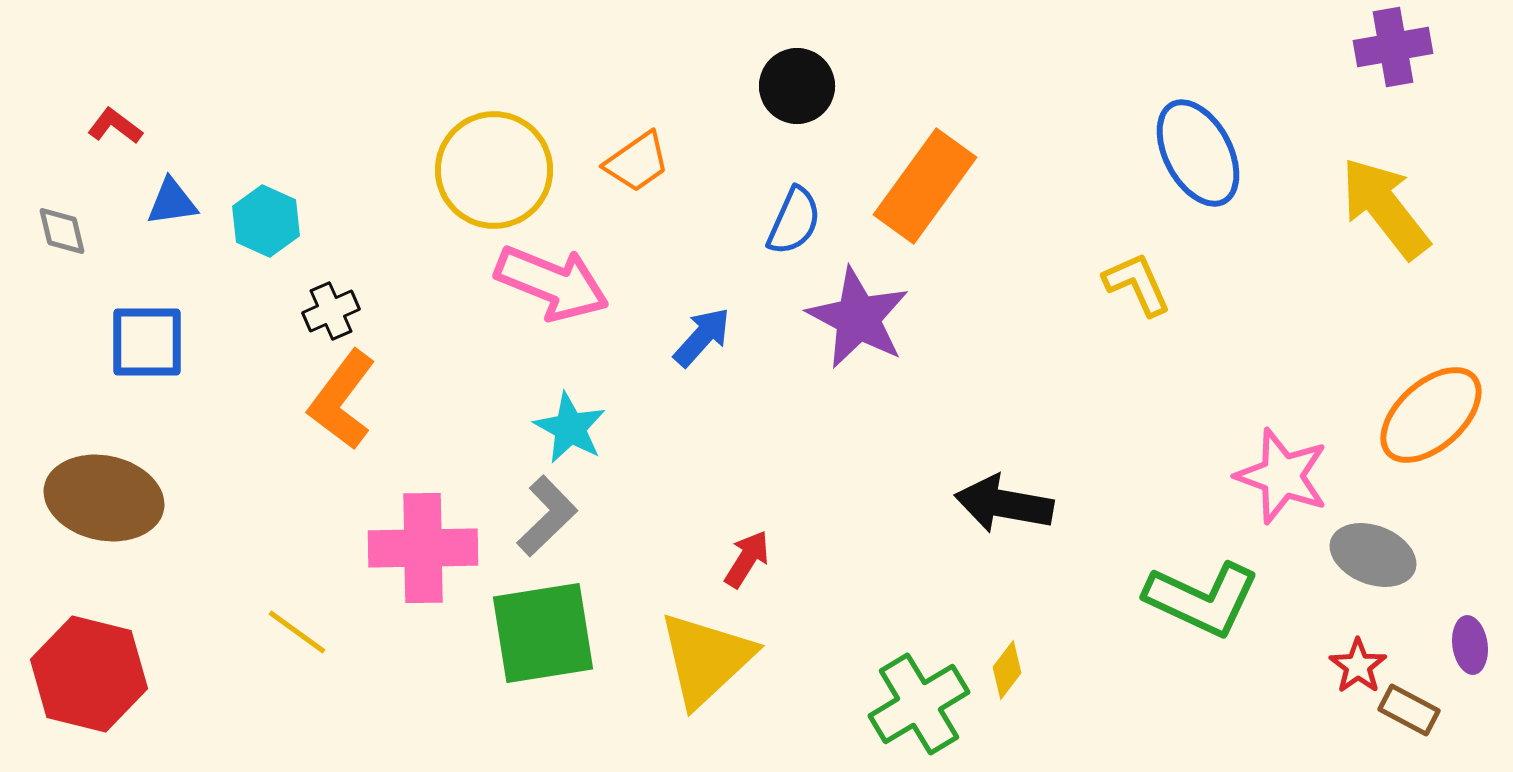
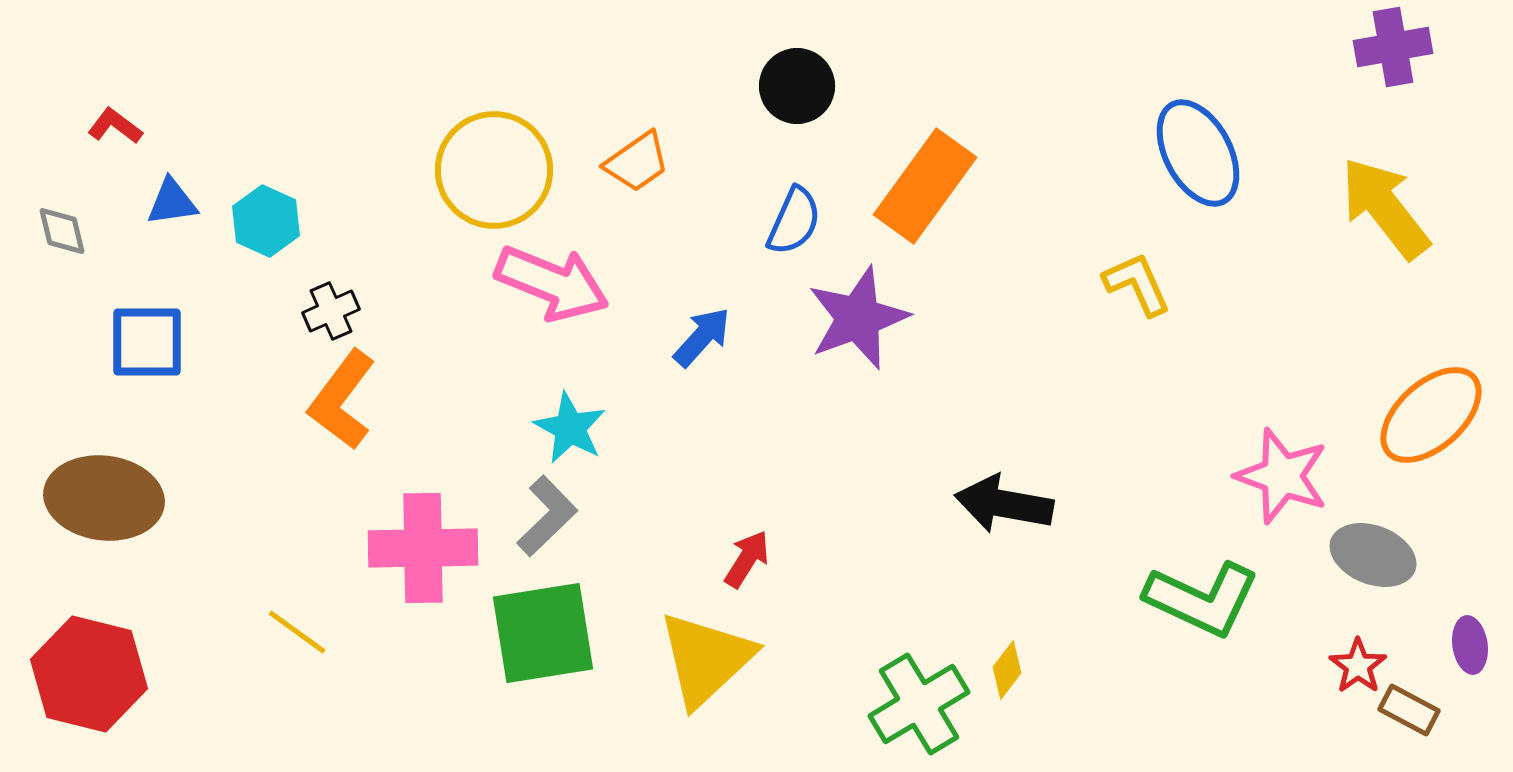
purple star: rotated 24 degrees clockwise
brown ellipse: rotated 5 degrees counterclockwise
